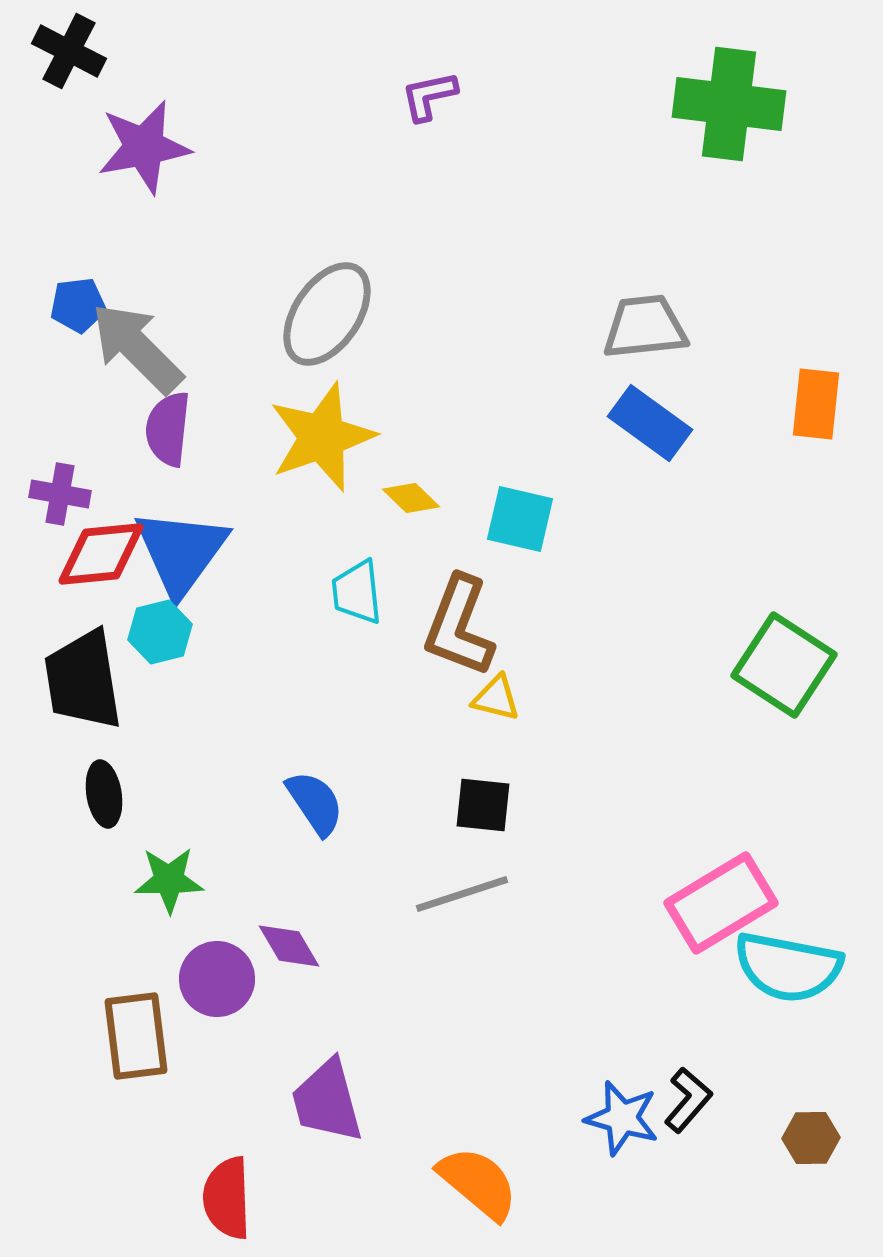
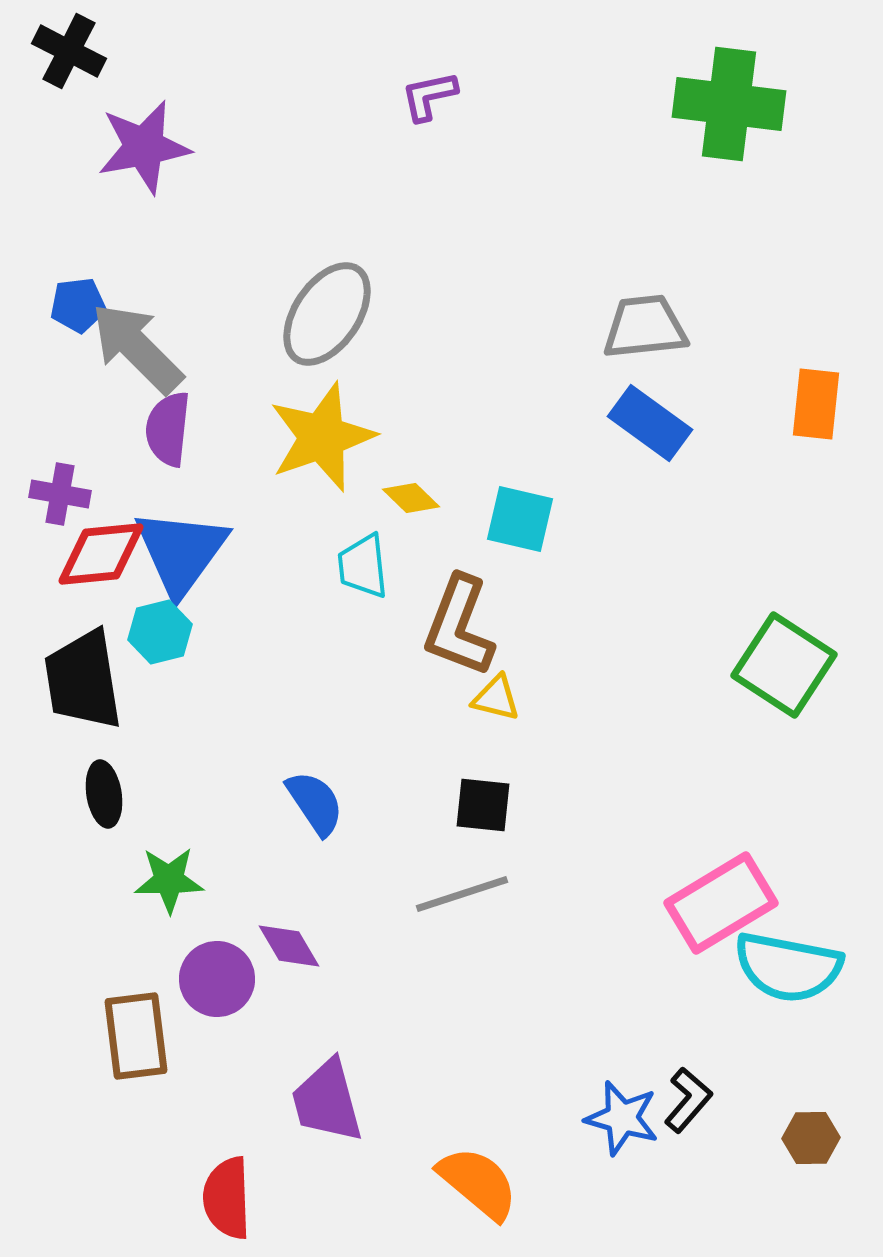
cyan trapezoid: moved 6 px right, 26 px up
